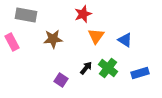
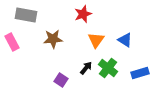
orange triangle: moved 4 px down
